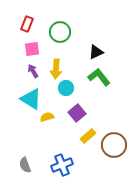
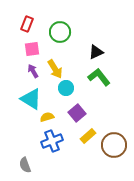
yellow arrow: moved 1 px left; rotated 36 degrees counterclockwise
blue cross: moved 10 px left, 24 px up
